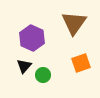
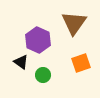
purple hexagon: moved 6 px right, 2 px down
black triangle: moved 3 px left, 4 px up; rotated 35 degrees counterclockwise
